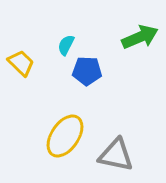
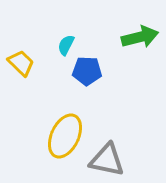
green arrow: rotated 9 degrees clockwise
yellow ellipse: rotated 9 degrees counterclockwise
gray triangle: moved 9 px left, 5 px down
